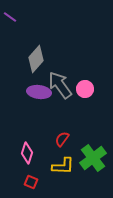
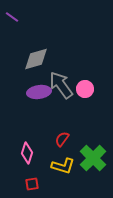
purple line: moved 2 px right
gray diamond: rotated 32 degrees clockwise
gray arrow: moved 1 px right
purple ellipse: rotated 15 degrees counterclockwise
green cross: rotated 8 degrees counterclockwise
yellow L-shape: rotated 15 degrees clockwise
red square: moved 1 px right, 2 px down; rotated 32 degrees counterclockwise
